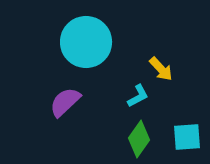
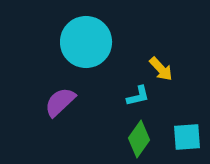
cyan L-shape: rotated 15 degrees clockwise
purple semicircle: moved 5 px left
